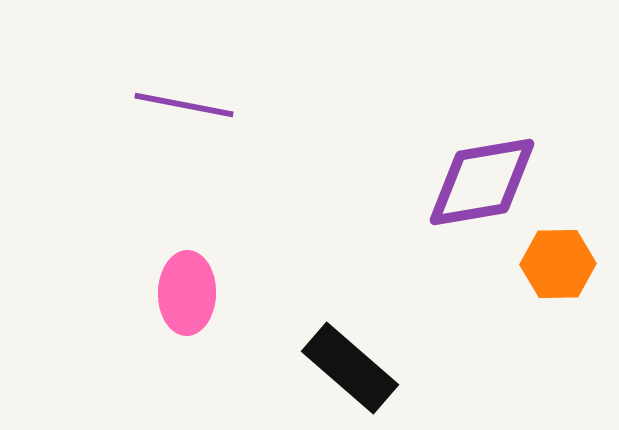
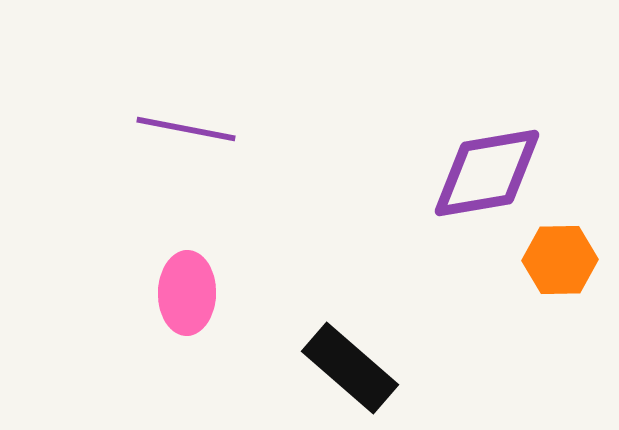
purple line: moved 2 px right, 24 px down
purple diamond: moved 5 px right, 9 px up
orange hexagon: moved 2 px right, 4 px up
